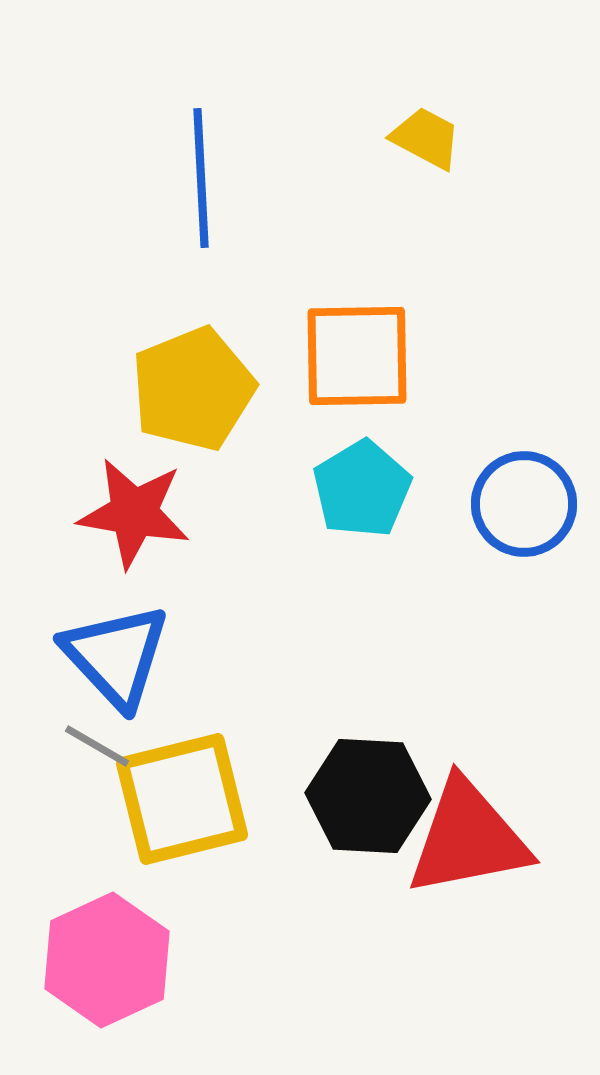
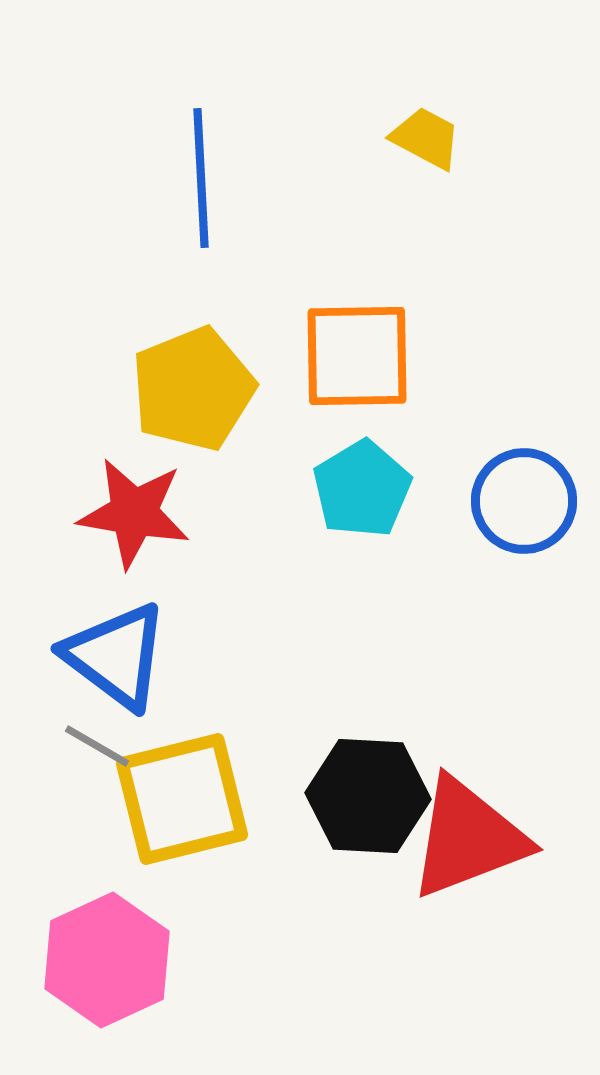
blue circle: moved 3 px up
blue triangle: rotated 10 degrees counterclockwise
red triangle: rotated 10 degrees counterclockwise
